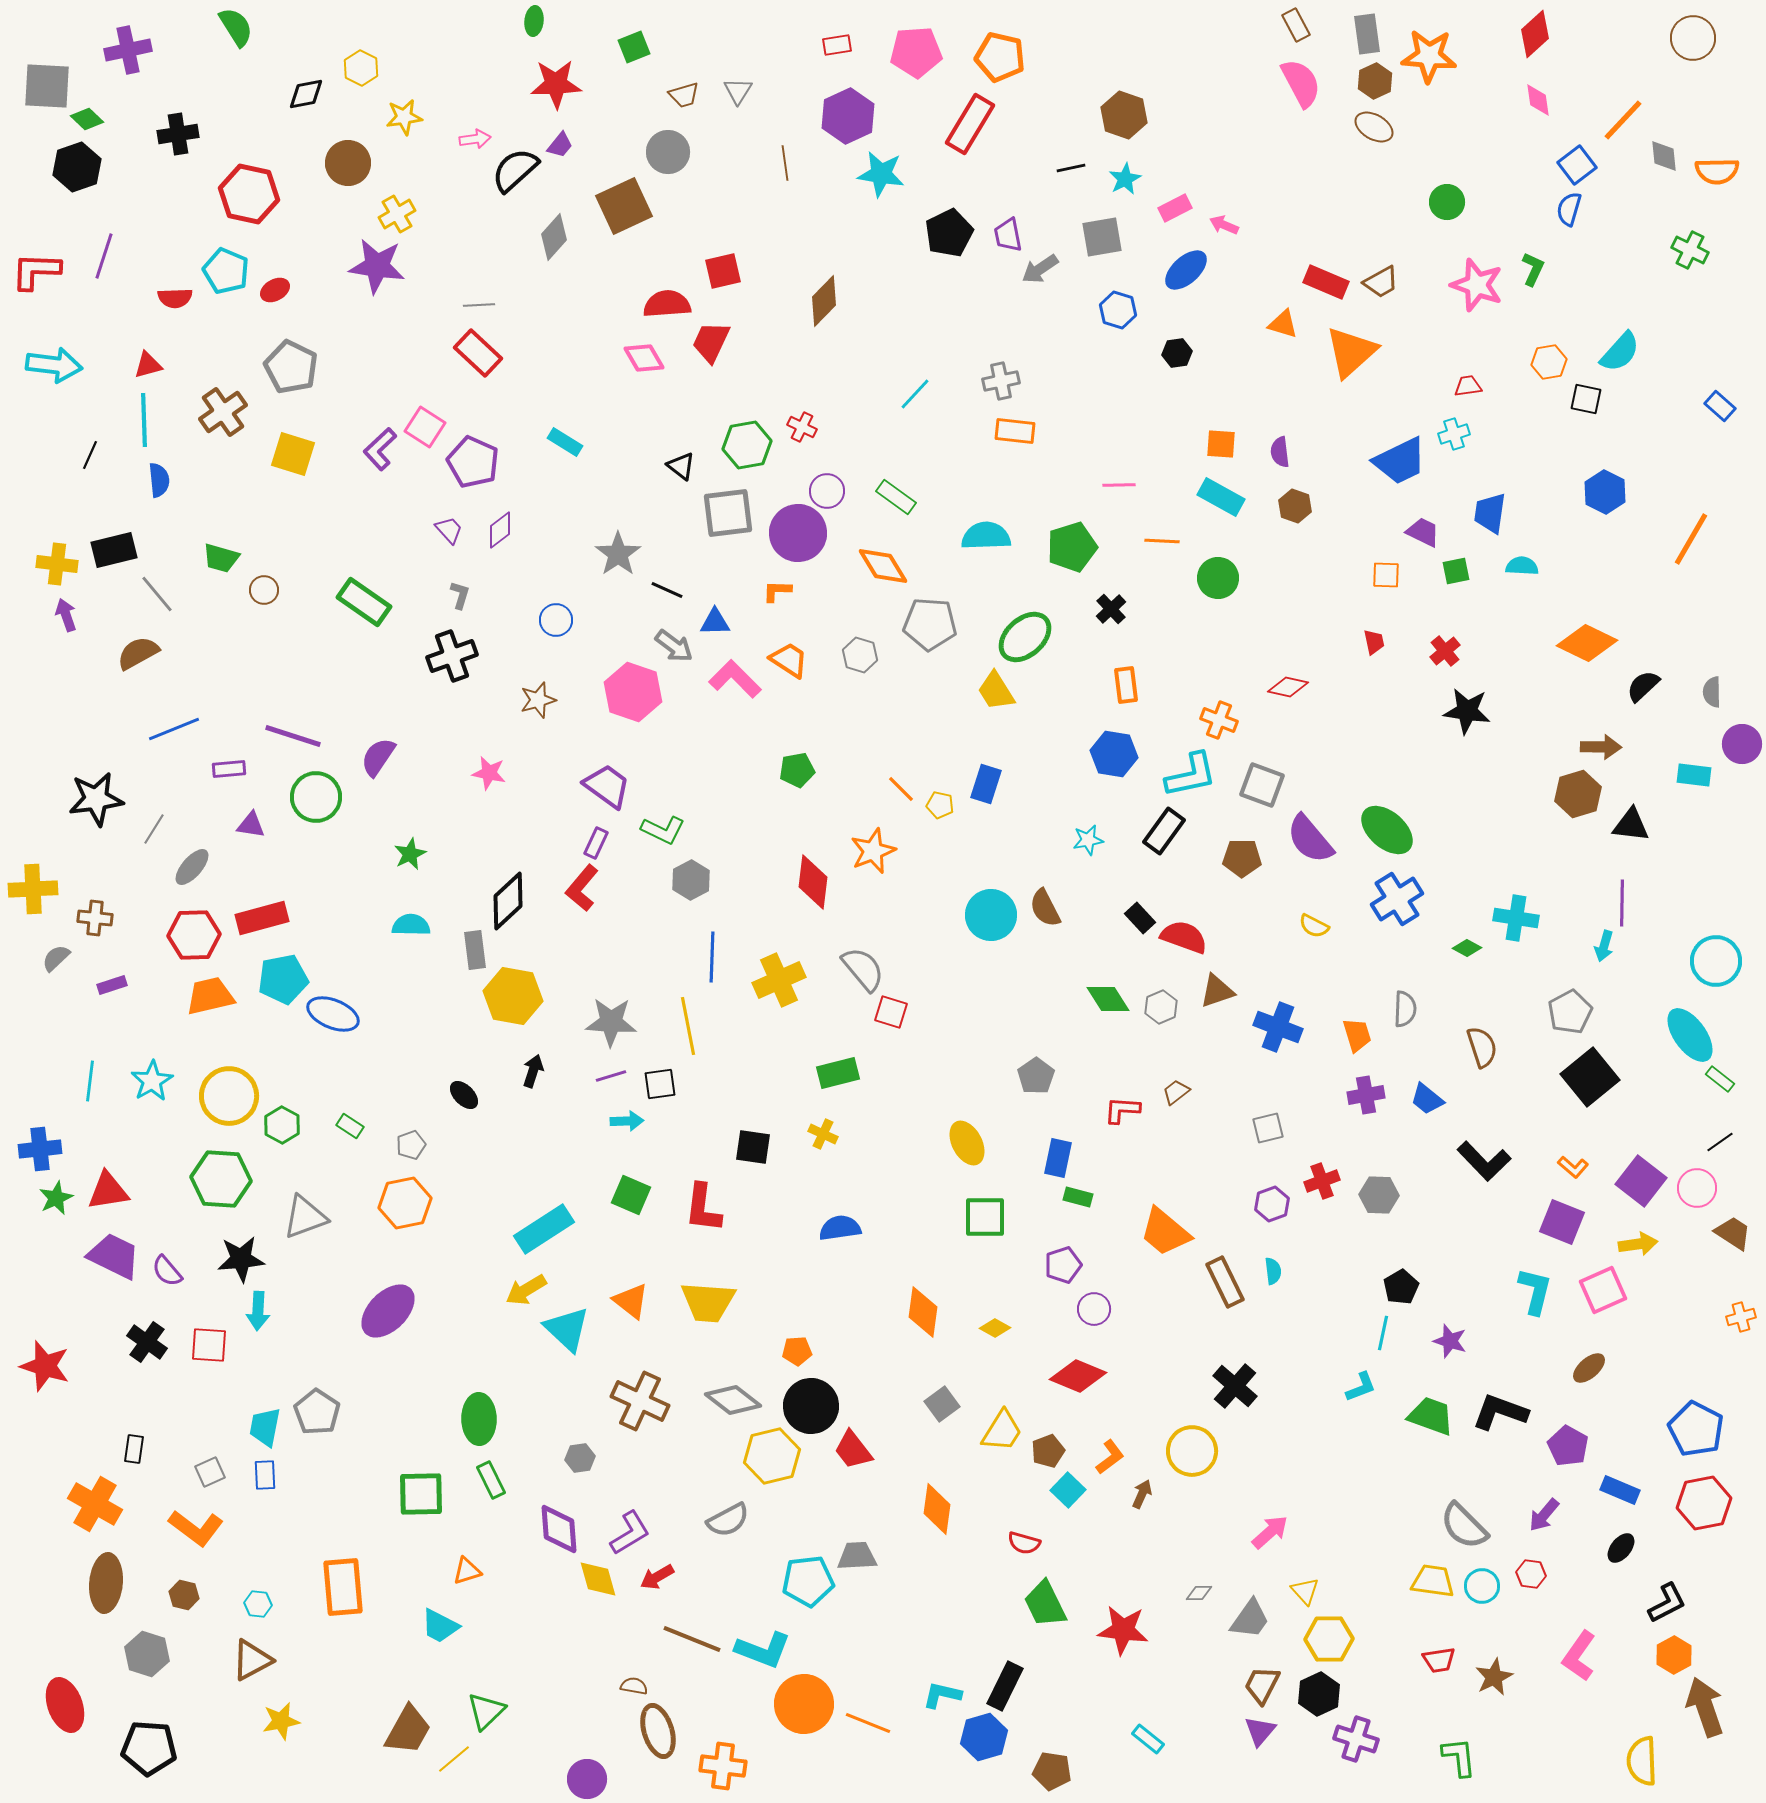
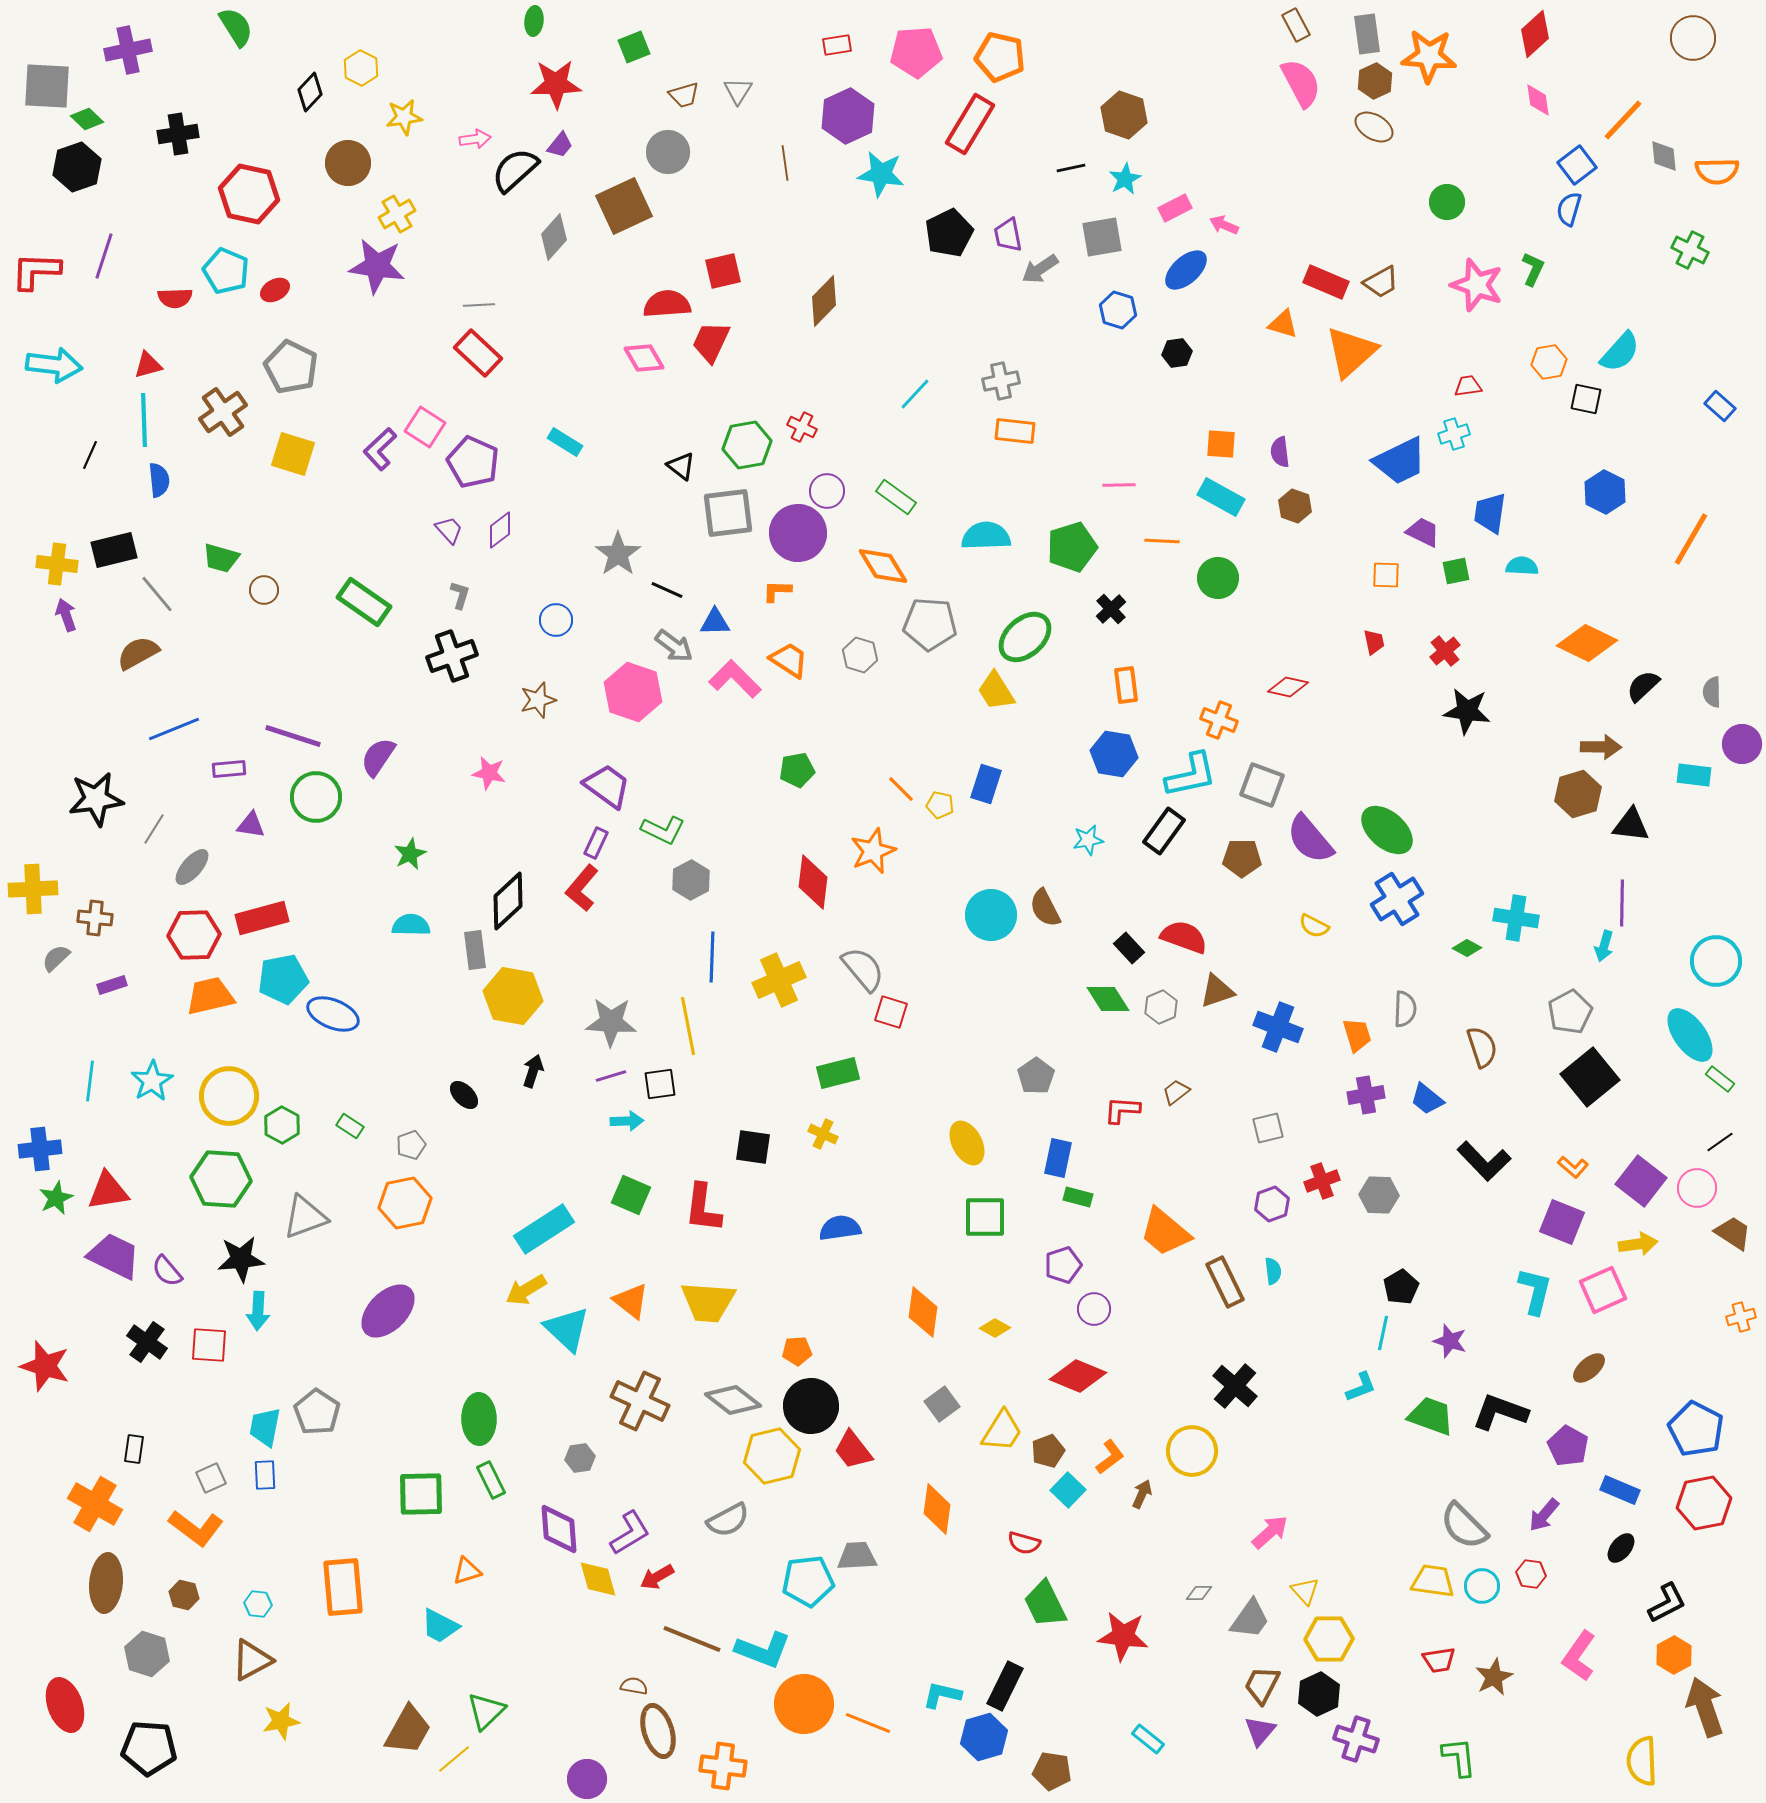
black diamond at (306, 94): moved 4 px right, 2 px up; rotated 36 degrees counterclockwise
black rectangle at (1140, 918): moved 11 px left, 30 px down
gray square at (210, 1472): moved 1 px right, 6 px down
red star at (1123, 1630): moved 6 px down
